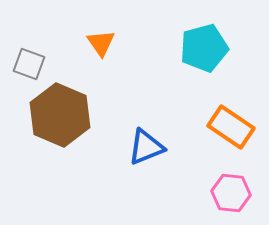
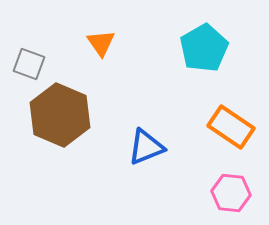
cyan pentagon: rotated 15 degrees counterclockwise
